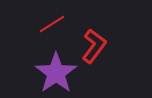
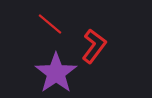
red line: moved 2 px left; rotated 72 degrees clockwise
